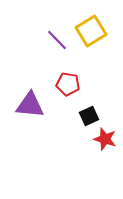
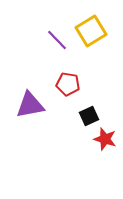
purple triangle: rotated 16 degrees counterclockwise
